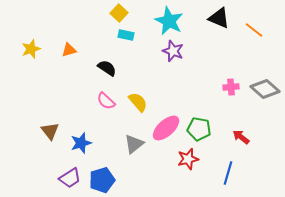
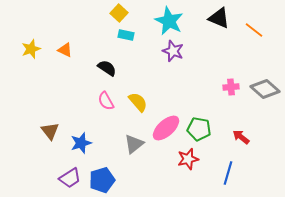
orange triangle: moved 4 px left; rotated 42 degrees clockwise
pink semicircle: rotated 18 degrees clockwise
